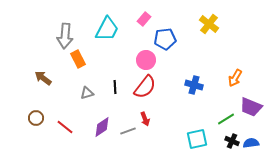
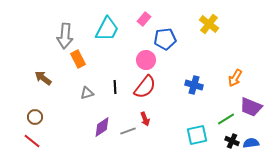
brown circle: moved 1 px left, 1 px up
red line: moved 33 px left, 14 px down
cyan square: moved 4 px up
